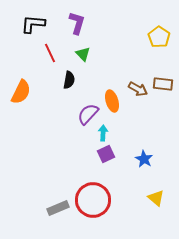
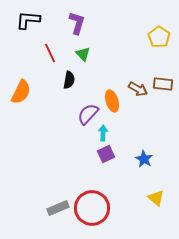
black L-shape: moved 5 px left, 4 px up
red circle: moved 1 px left, 8 px down
